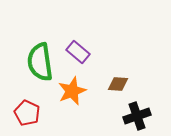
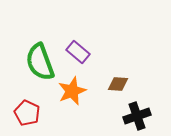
green semicircle: rotated 12 degrees counterclockwise
